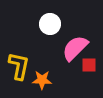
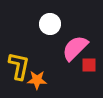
orange star: moved 5 px left
